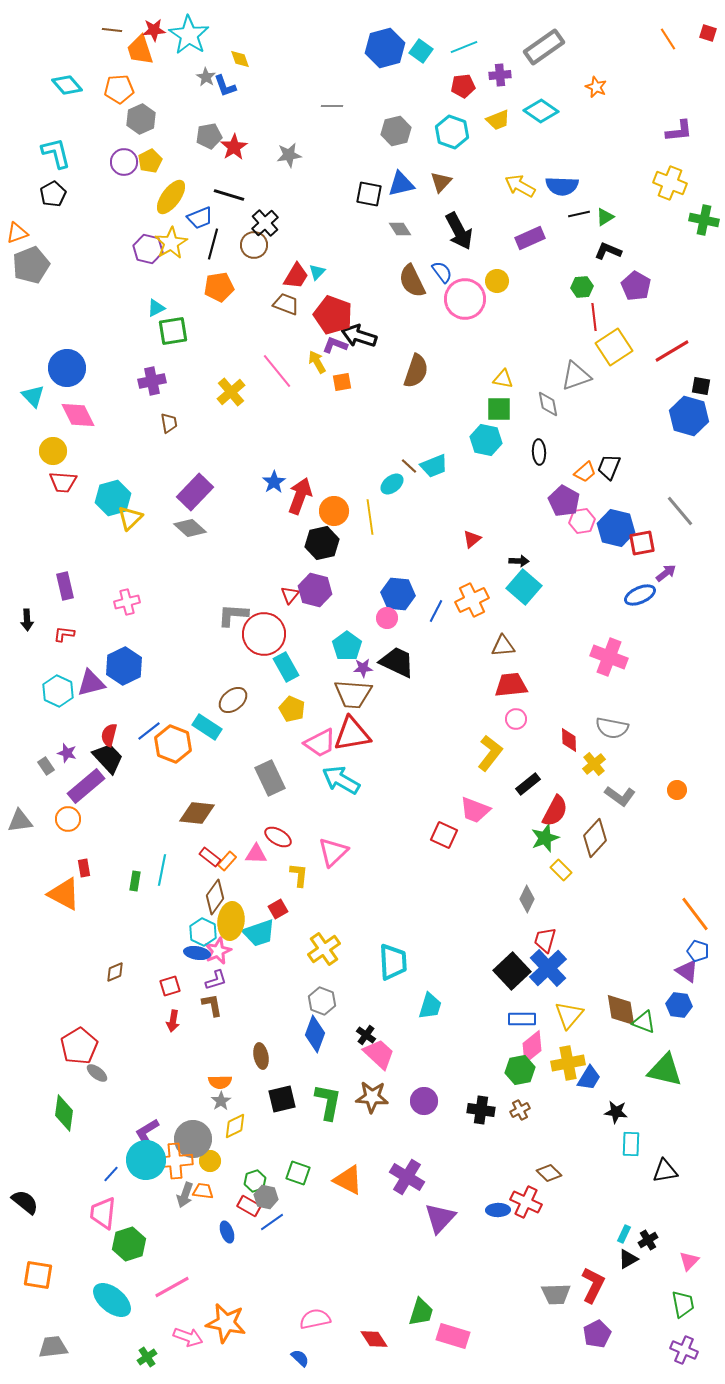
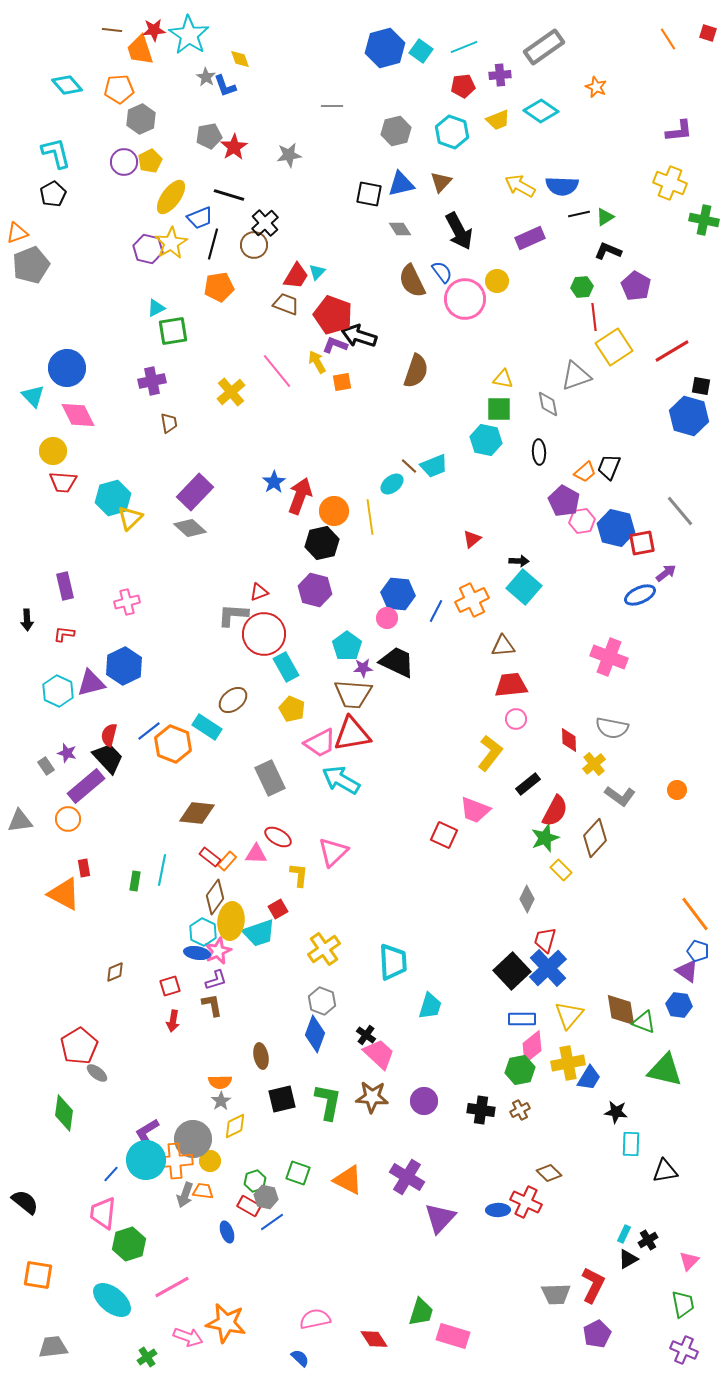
red triangle at (290, 595): moved 31 px left, 3 px up; rotated 30 degrees clockwise
